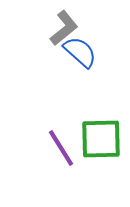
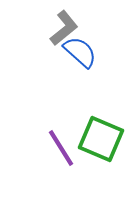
green square: rotated 24 degrees clockwise
